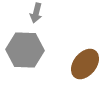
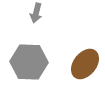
gray hexagon: moved 4 px right, 12 px down
